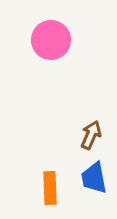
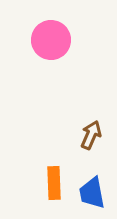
blue trapezoid: moved 2 px left, 15 px down
orange rectangle: moved 4 px right, 5 px up
